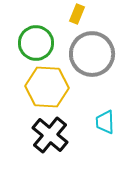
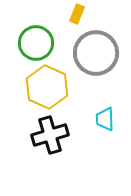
gray circle: moved 4 px right, 1 px up
yellow hexagon: rotated 21 degrees clockwise
cyan trapezoid: moved 3 px up
black cross: rotated 33 degrees clockwise
